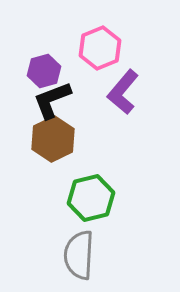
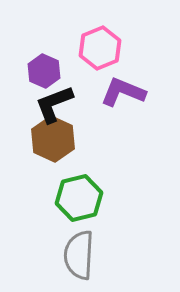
purple hexagon: rotated 20 degrees counterclockwise
purple L-shape: rotated 72 degrees clockwise
black L-shape: moved 2 px right, 4 px down
brown hexagon: rotated 9 degrees counterclockwise
green hexagon: moved 12 px left
